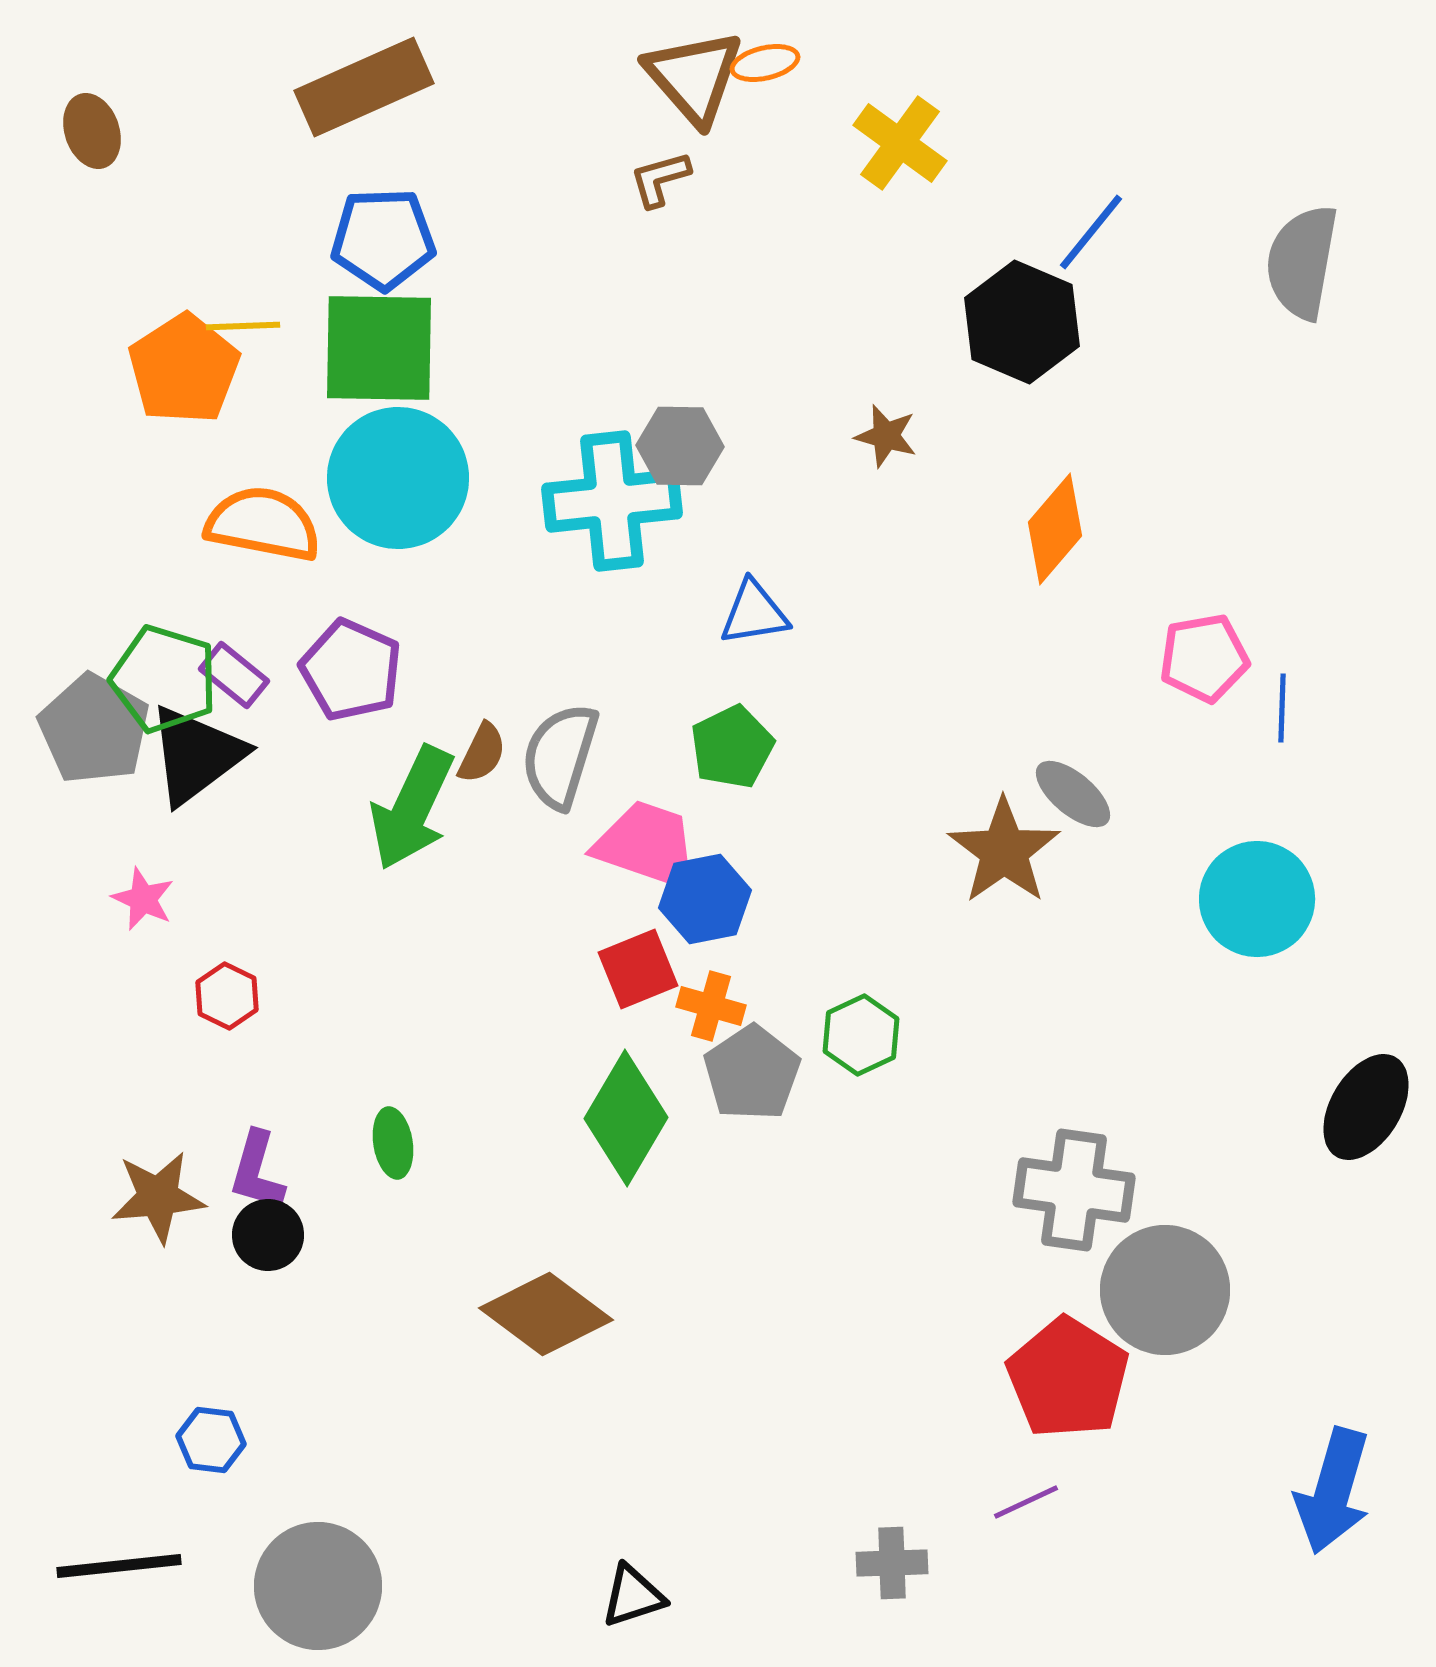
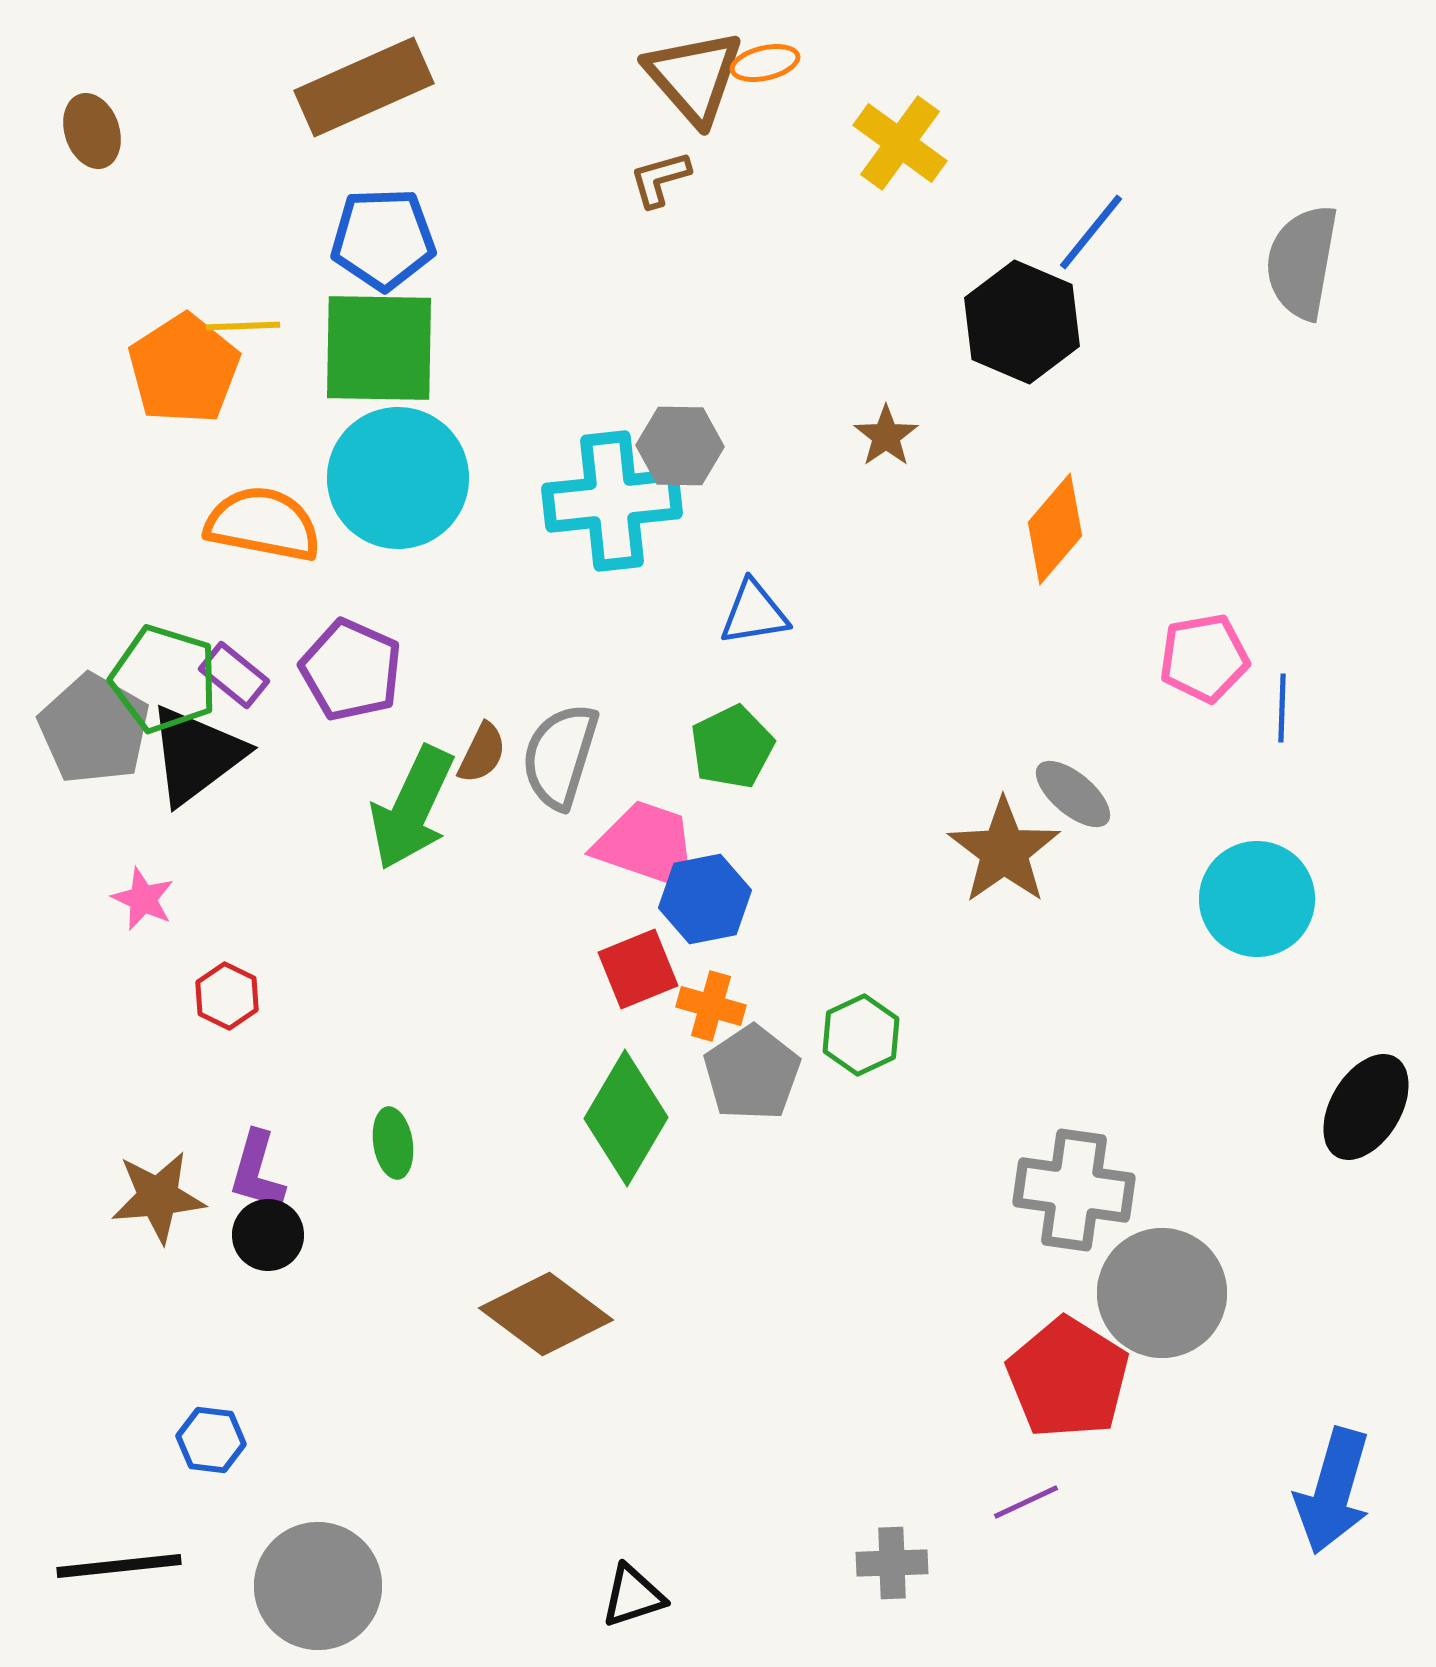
brown star at (886, 436): rotated 22 degrees clockwise
gray circle at (1165, 1290): moved 3 px left, 3 px down
